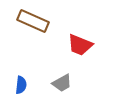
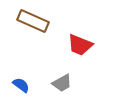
blue semicircle: rotated 60 degrees counterclockwise
